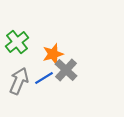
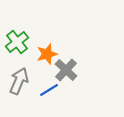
orange star: moved 6 px left
blue line: moved 5 px right, 12 px down
